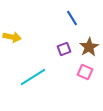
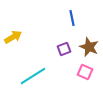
blue line: rotated 21 degrees clockwise
yellow arrow: moved 1 px right; rotated 42 degrees counterclockwise
brown star: rotated 18 degrees counterclockwise
cyan line: moved 1 px up
